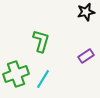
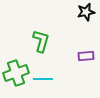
purple rectangle: rotated 28 degrees clockwise
green cross: moved 1 px up
cyan line: rotated 60 degrees clockwise
